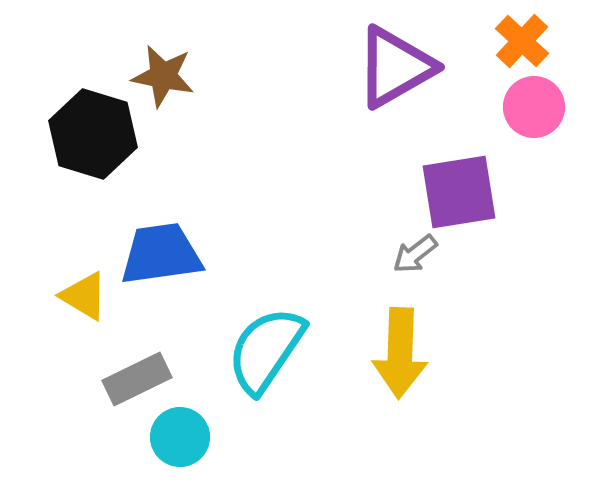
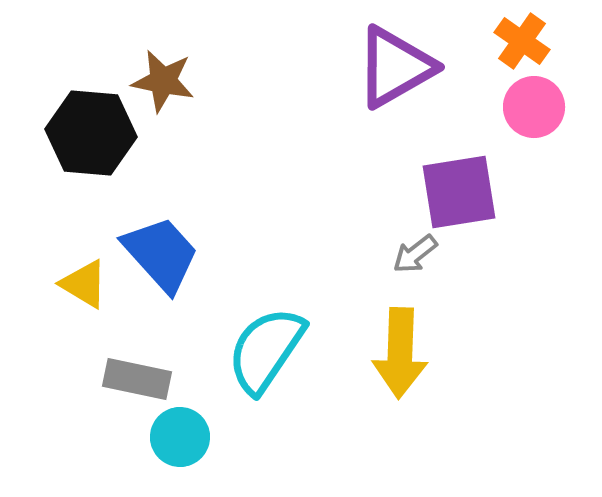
orange cross: rotated 8 degrees counterclockwise
brown star: moved 5 px down
black hexagon: moved 2 px left, 1 px up; rotated 12 degrees counterclockwise
blue trapezoid: rotated 56 degrees clockwise
yellow triangle: moved 12 px up
gray rectangle: rotated 38 degrees clockwise
